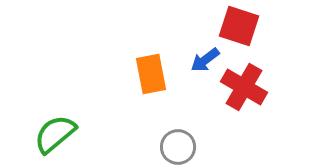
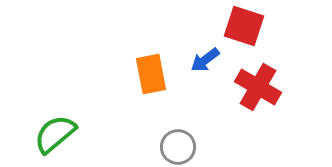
red square: moved 5 px right
red cross: moved 14 px right
